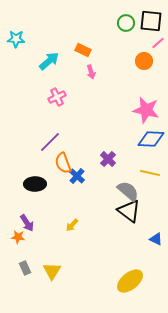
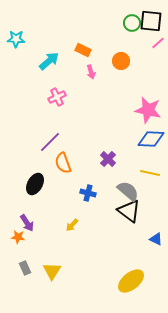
green circle: moved 6 px right
orange circle: moved 23 px left
pink star: moved 2 px right
blue cross: moved 11 px right, 17 px down; rotated 28 degrees counterclockwise
black ellipse: rotated 60 degrees counterclockwise
yellow ellipse: moved 1 px right
